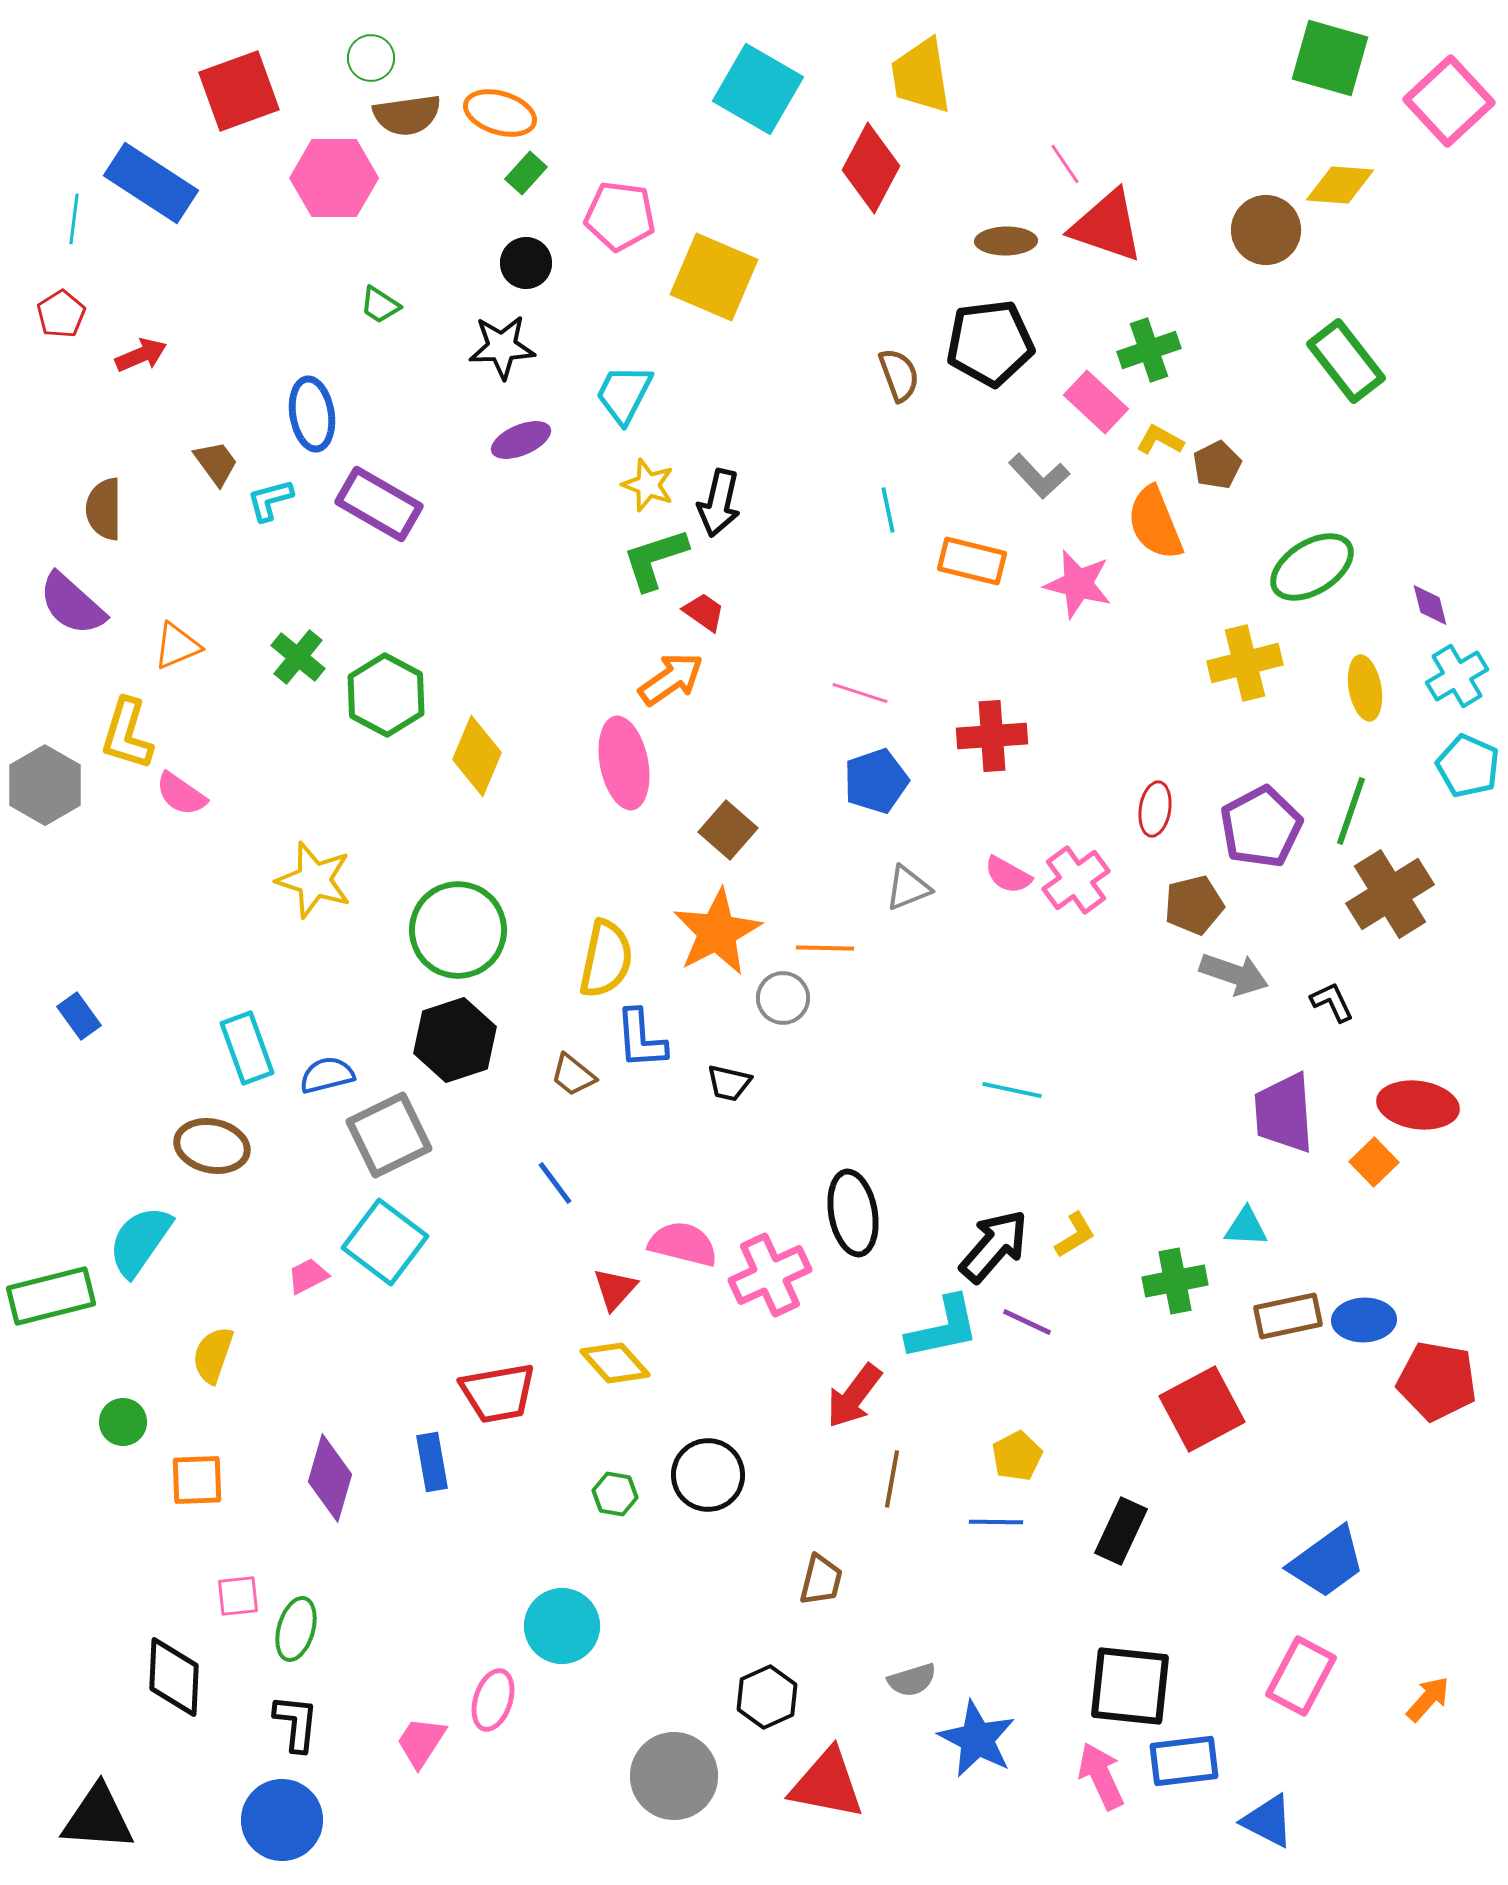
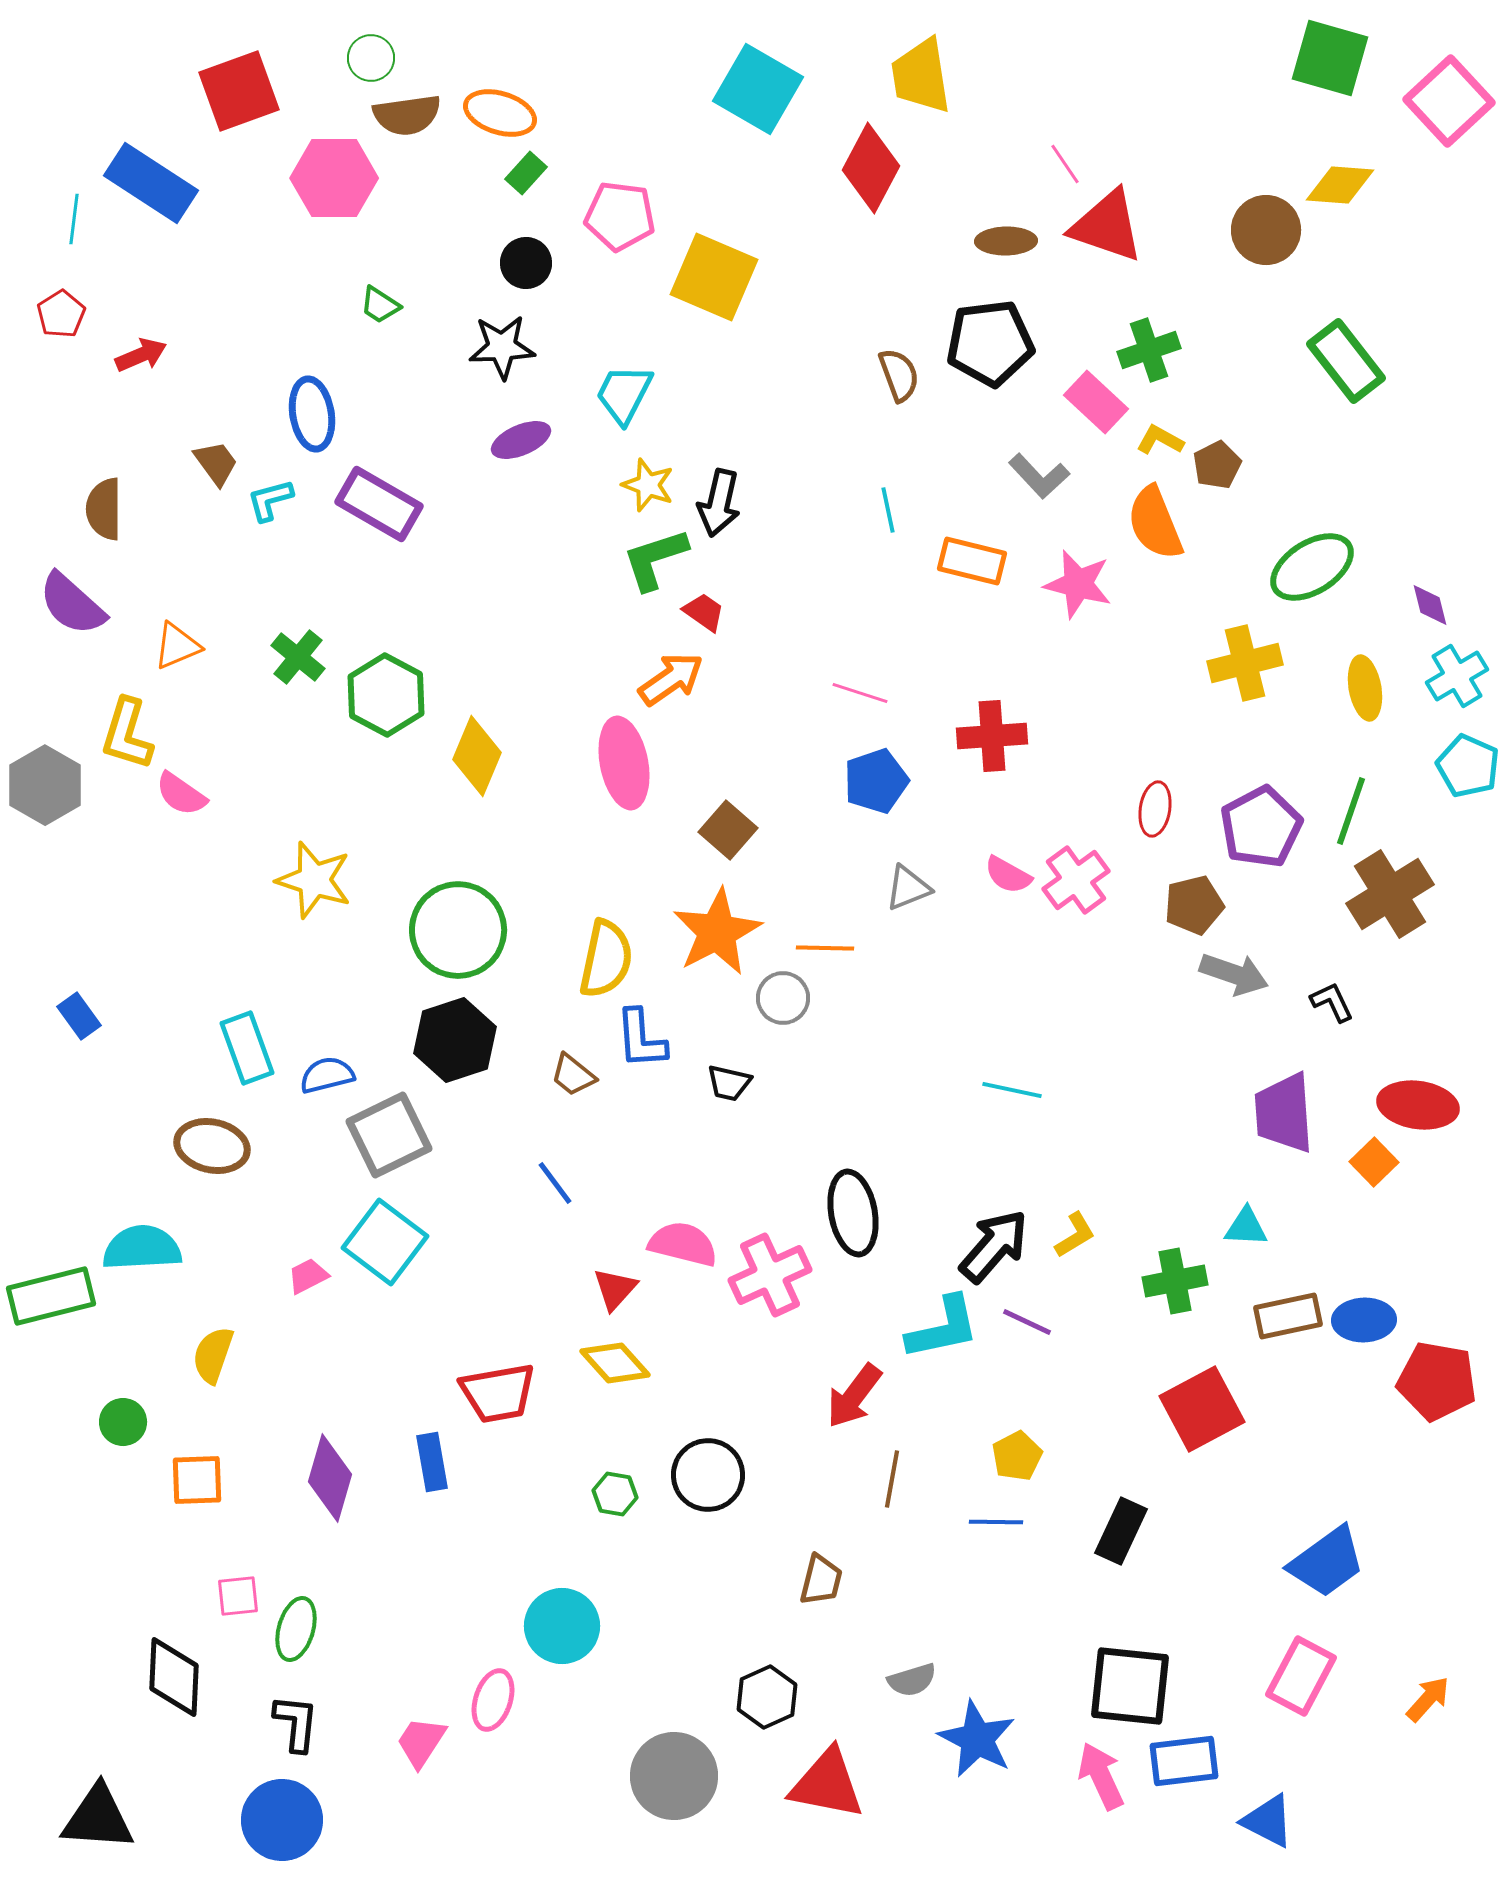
cyan semicircle at (140, 1241): moved 2 px right, 7 px down; rotated 52 degrees clockwise
